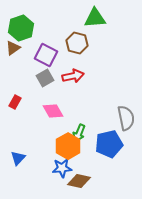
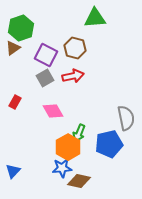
brown hexagon: moved 2 px left, 5 px down
orange hexagon: moved 1 px down
blue triangle: moved 5 px left, 13 px down
